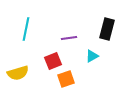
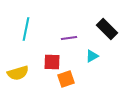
black rectangle: rotated 60 degrees counterclockwise
red square: moved 1 px left, 1 px down; rotated 24 degrees clockwise
